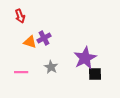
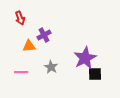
red arrow: moved 2 px down
purple cross: moved 3 px up
orange triangle: moved 1 px left, 4 px down; rotated 24 degrees counterclockwise
